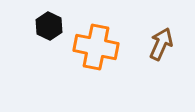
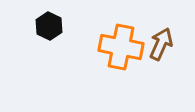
orange cross: moved 25 px right
